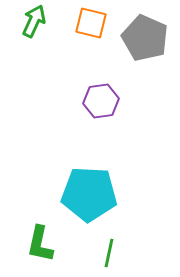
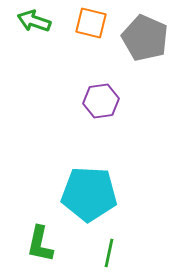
green arrow: rotated 96 degrees counterclockwise
